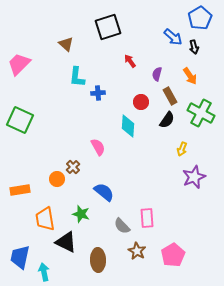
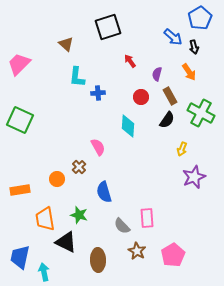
orange arrow: moved 1 px left, 4 px up
red circle: moved 5 px up
brown cross: moved 6 px right
blue semicircle: rotated 145 degrees counterclockwise
green star: moved 2 px left, 1 px down
